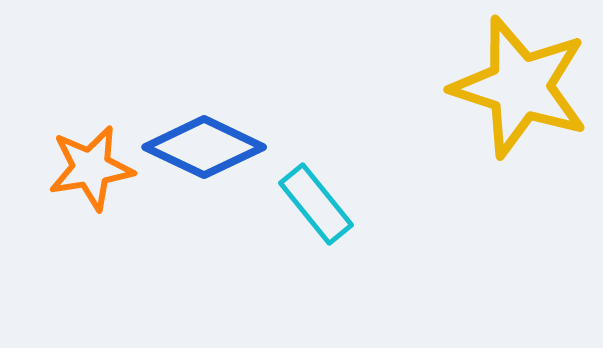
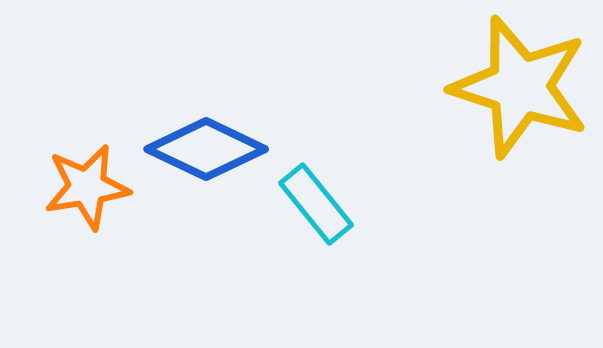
blue diamond: moved 2 px right, 2 px down
orange star: moved 4 px left, 19 px down
